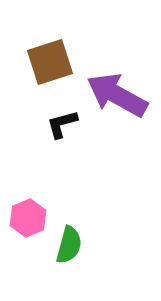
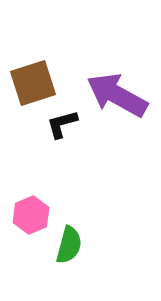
brown square: moved 17 px left, 21 px down
pink hexagon: moved 3 px right, 3 px up
